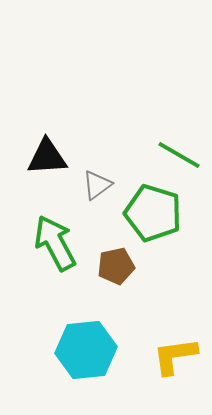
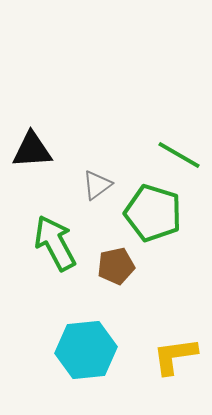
black triangle: moved 15 px left, 7 px up
